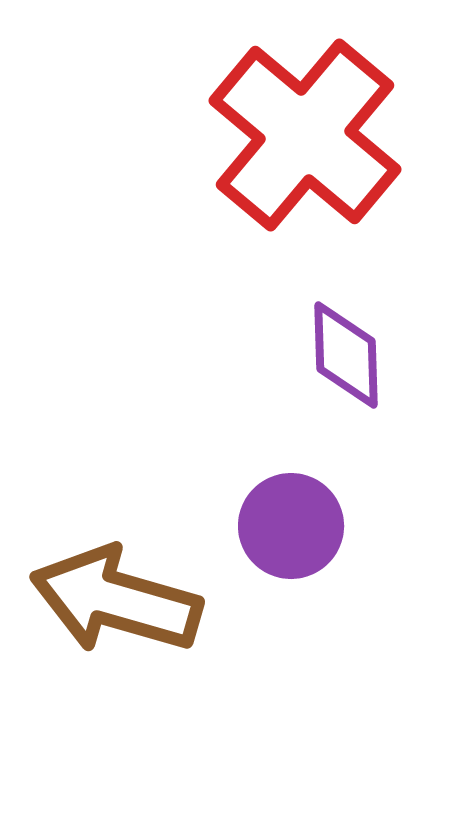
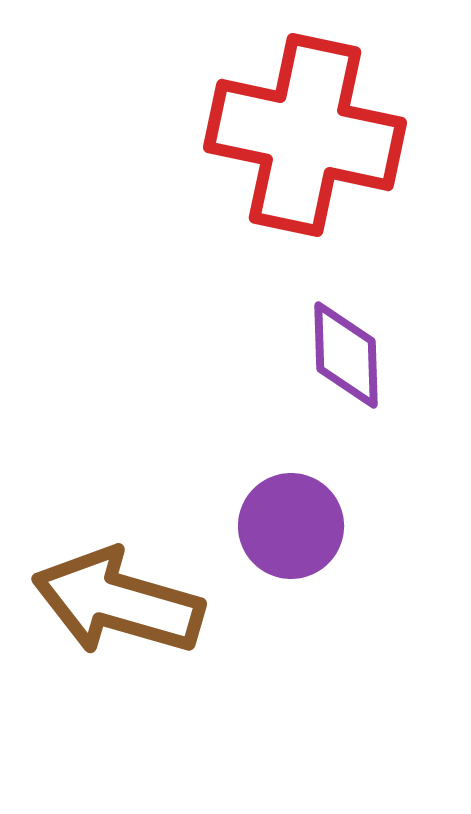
red cross: rotated 28 degrees counterclockwise
brown arrow: moved 2 px right, 2 px down
